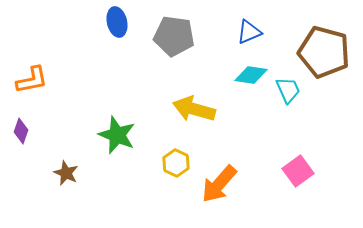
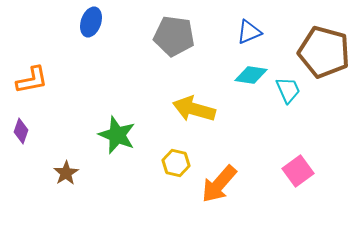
blue ellipse: moved 26 px left; rotated 32 degrees clockwise
yellow hexagon: rotated 12 degrees counterclockwise
brown star: rotated 15 degrees clockwise
